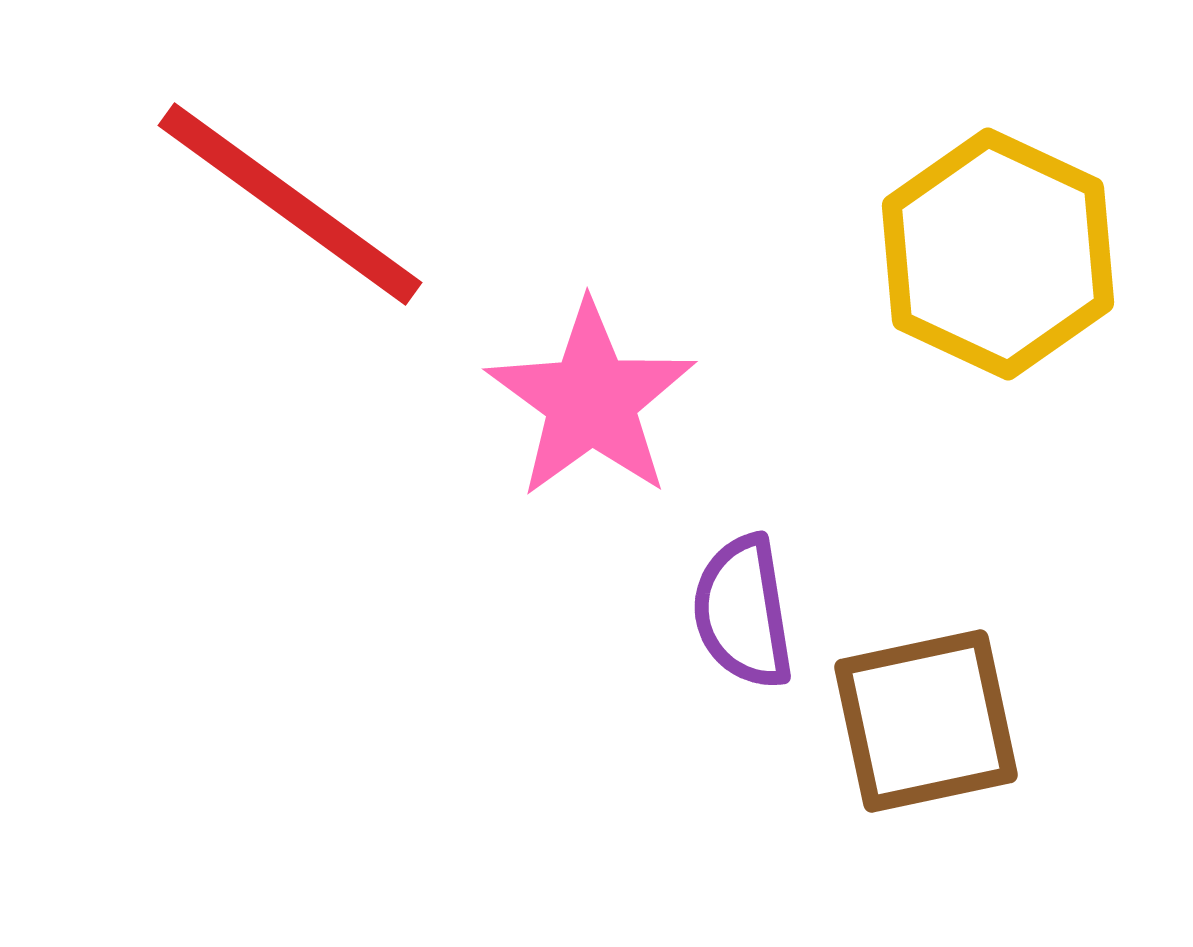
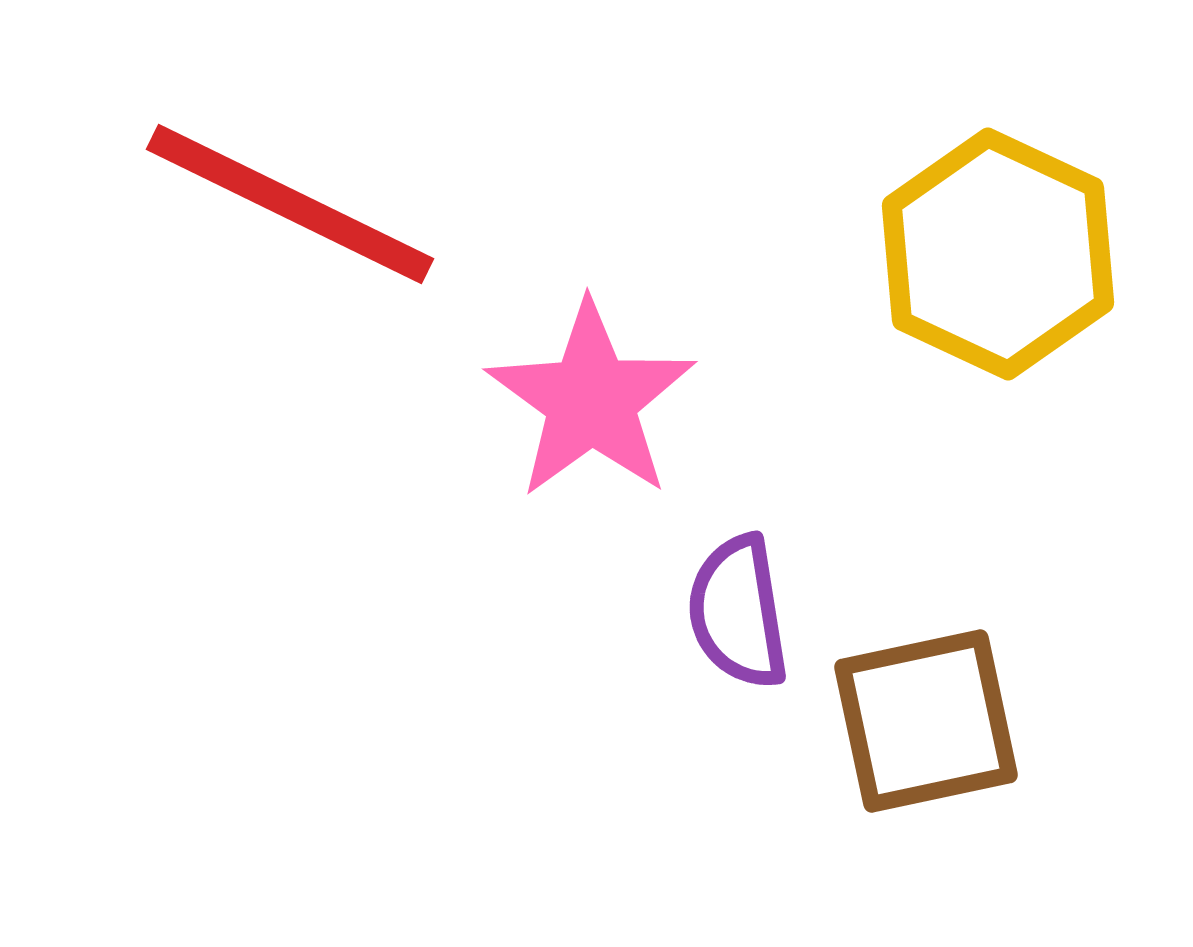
red line: rotated 10 degrees counterclockwise
purple semicircle: moved 5 px left
